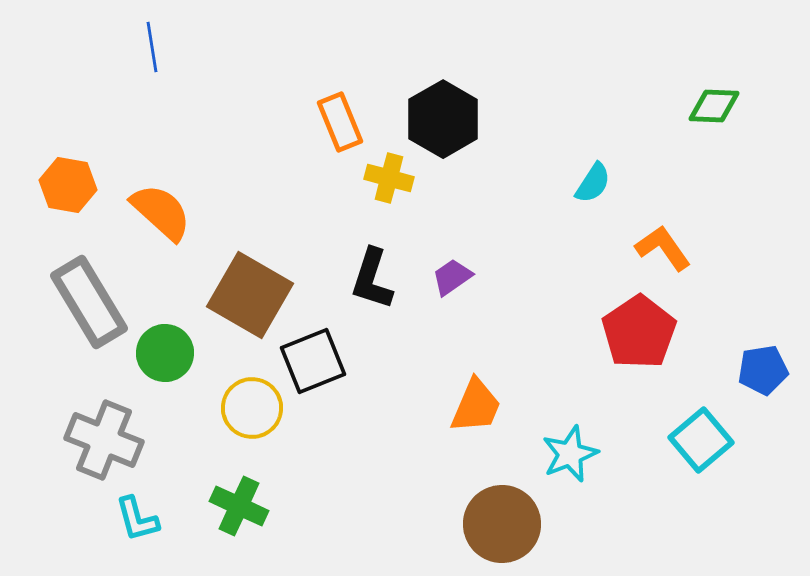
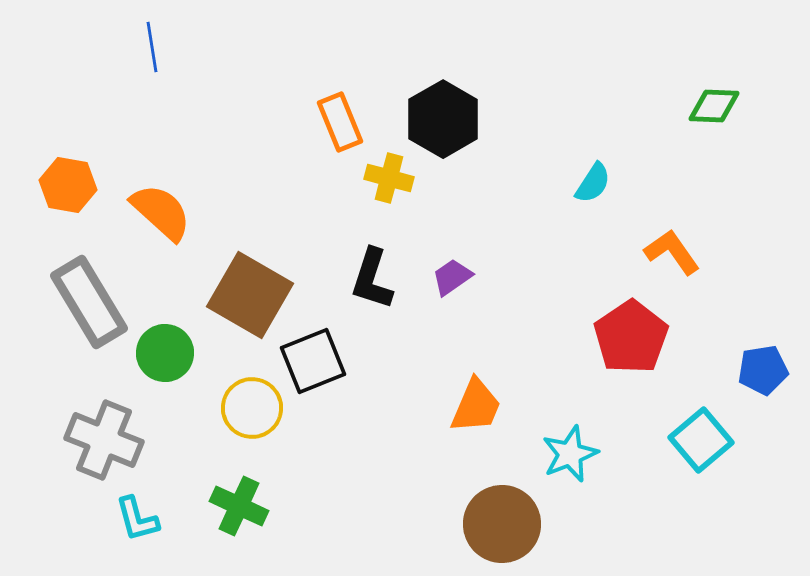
orange L-shape: moved 9 px right, 4 px down
red pentagon: moved 8 px left, 5 px down
